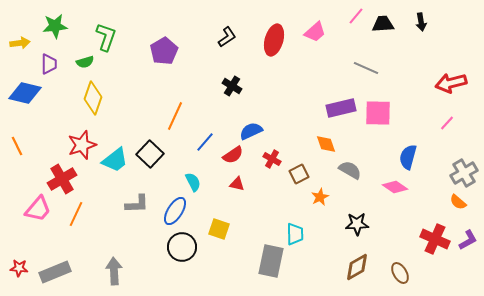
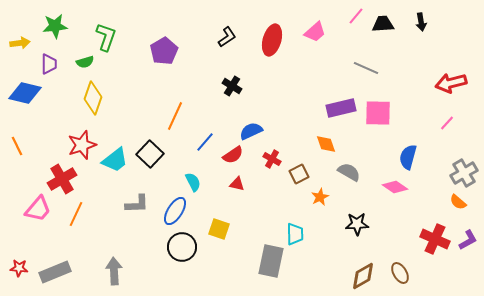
red ellipse at (274, 40): moved 2 px left
gray semicircle at (350, 170): moved 1 px left, 2 px down
brown diamond at (357, 267): moved 6 px right, 9 px down
